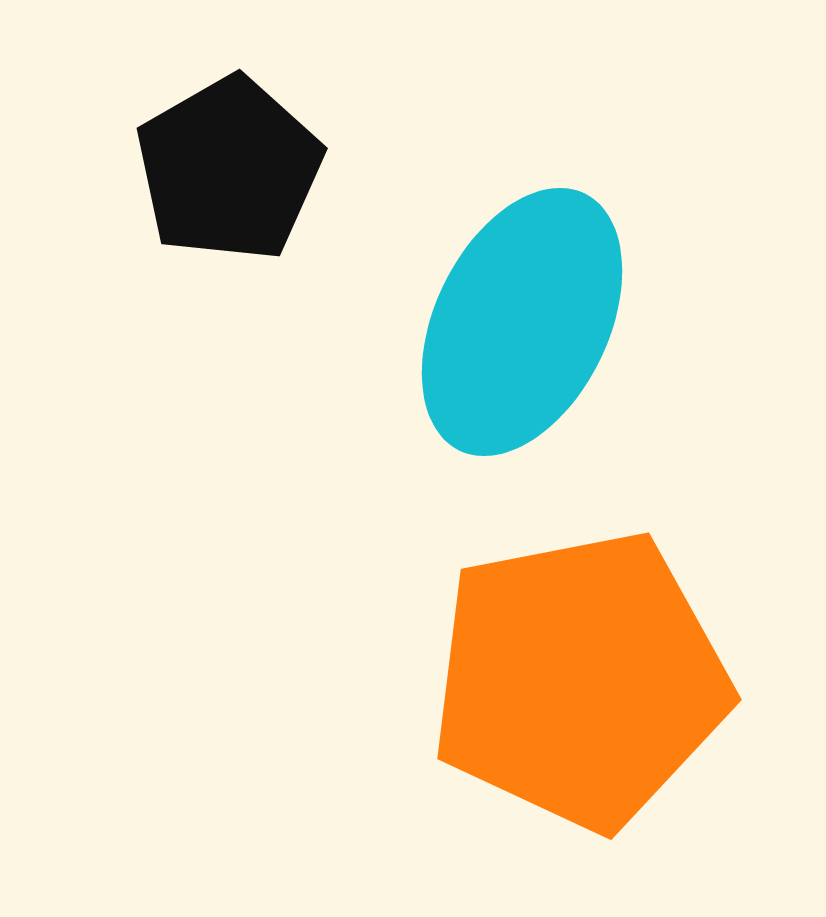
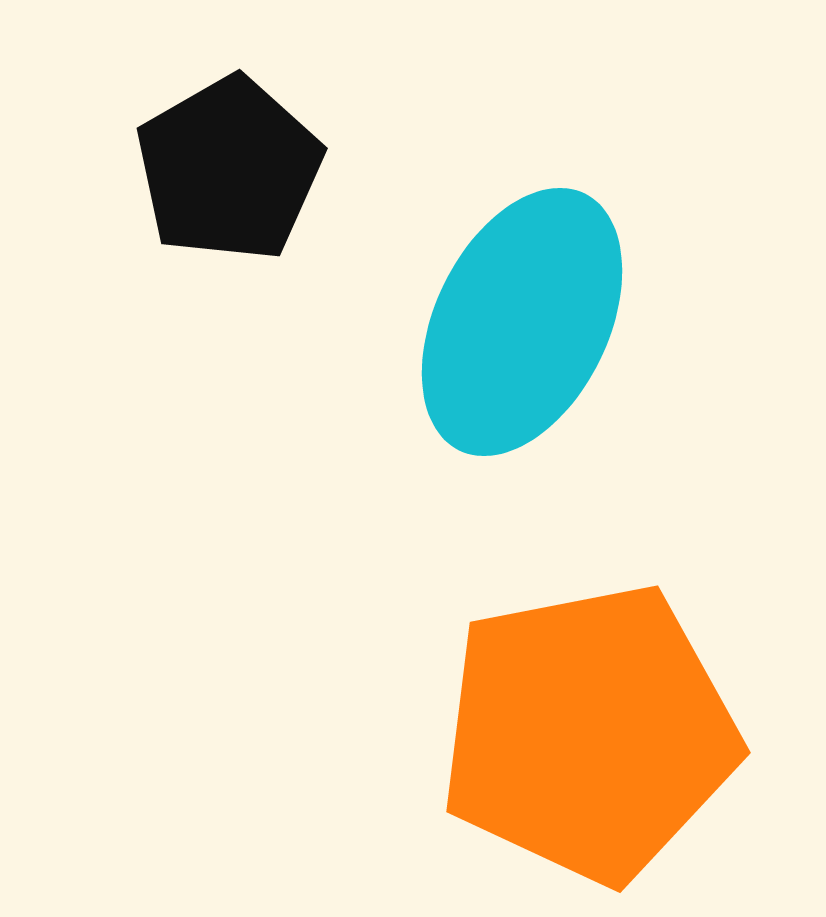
orange pentagon: moved 9 px right, 53 px down
